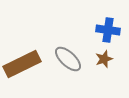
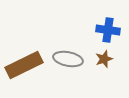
gray ellipse: rotated 32 degrees counterclockwise
brown rectangle: moved 2 px right, 1 px down
